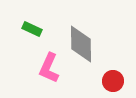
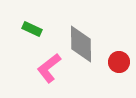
pink L-shape: rotated 28 degrees clockwise
red circle: moved 6 px right, 19 px up
